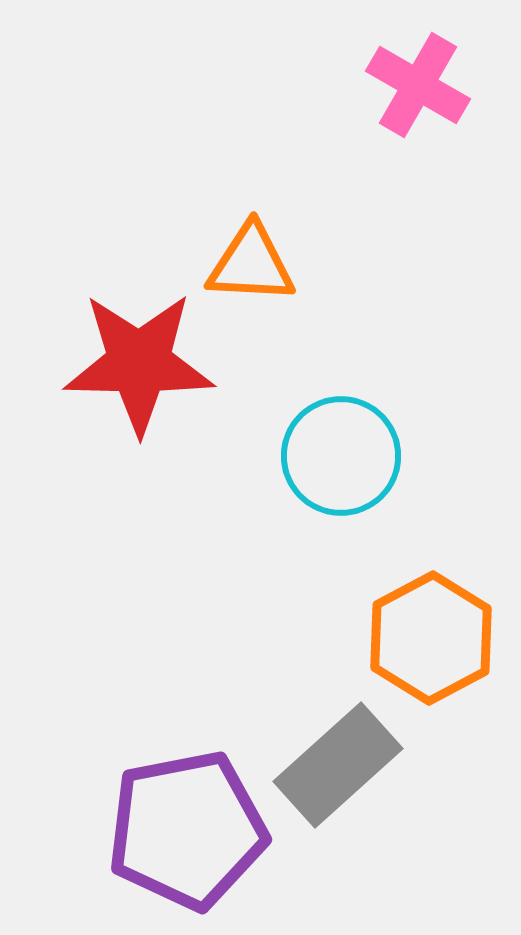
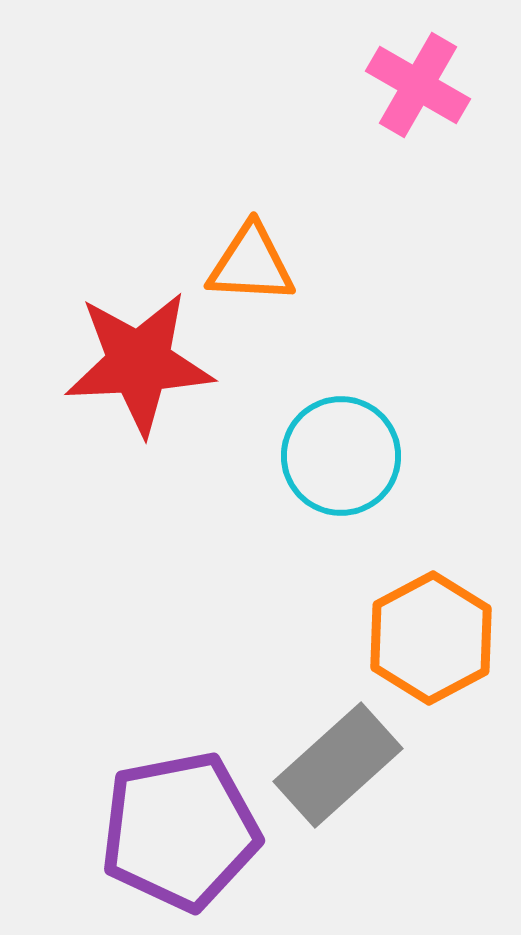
red star: rotated 4 degrees counterclockwise
purple pentagon: moved 7 px left, 1 px down
